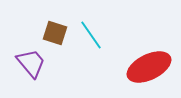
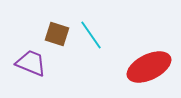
brown square: moved 2 px right, 1 px down
purple trapezoid: rotated 28 degrees counterclockwise
